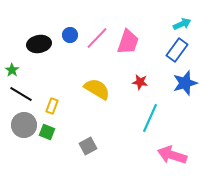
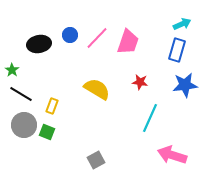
blue rectangle: rotated 20 degrees counterclockwise
blue star: moved 2 px down; rotated 10 degrees clockwise
gray square: moved 8 px right, 14 px down
